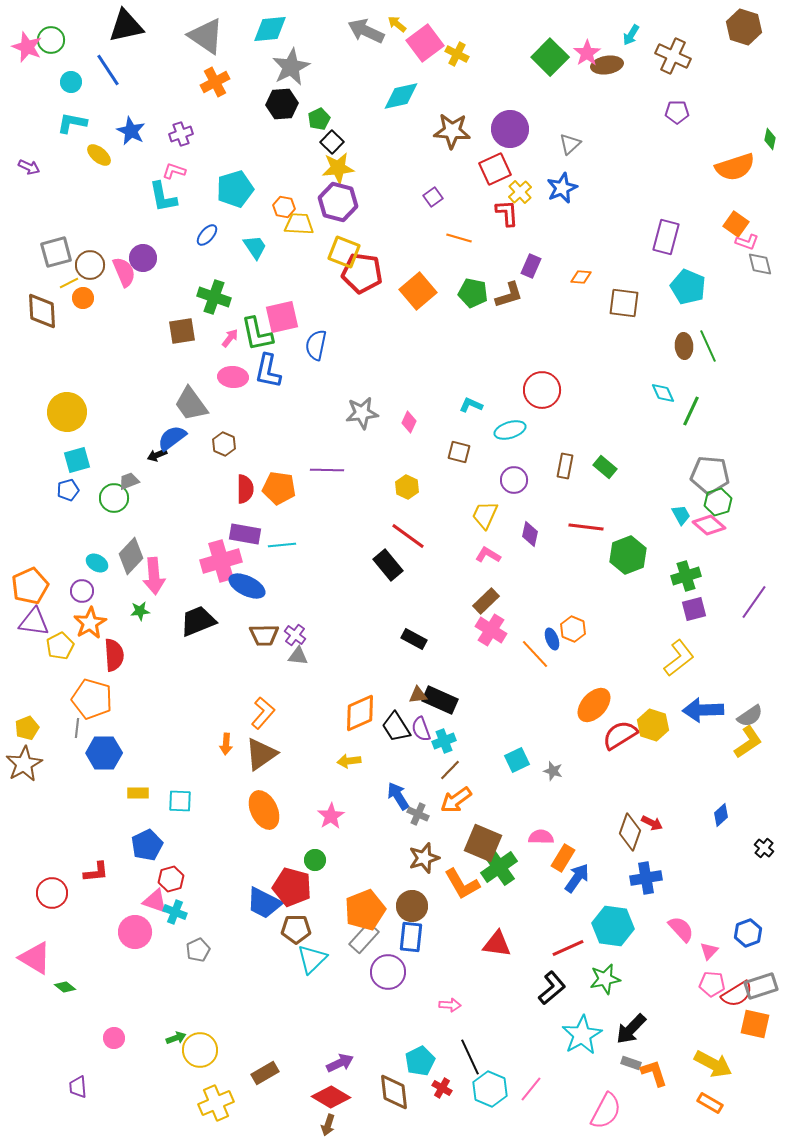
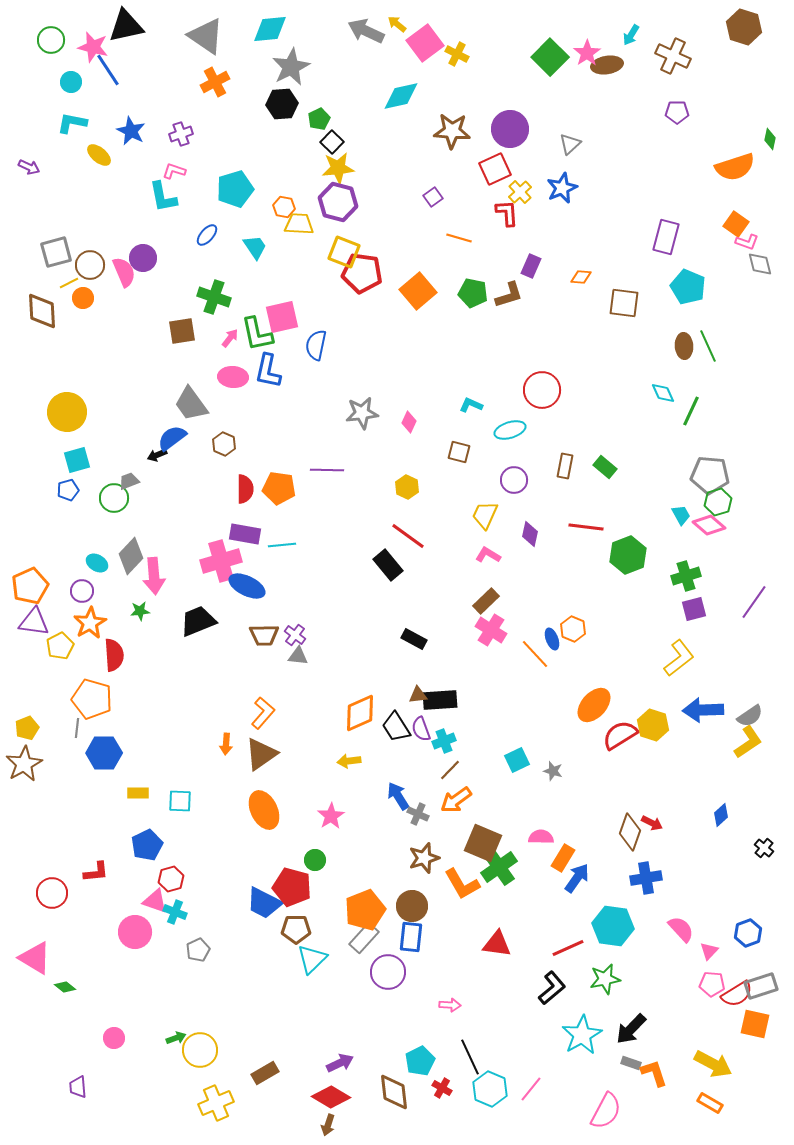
pink star at (27, 47): moved 66 px right; rotated 8 degrees counterclockwise
black rectangle at (440, 700): rotated 28 degrees counterclockwise
